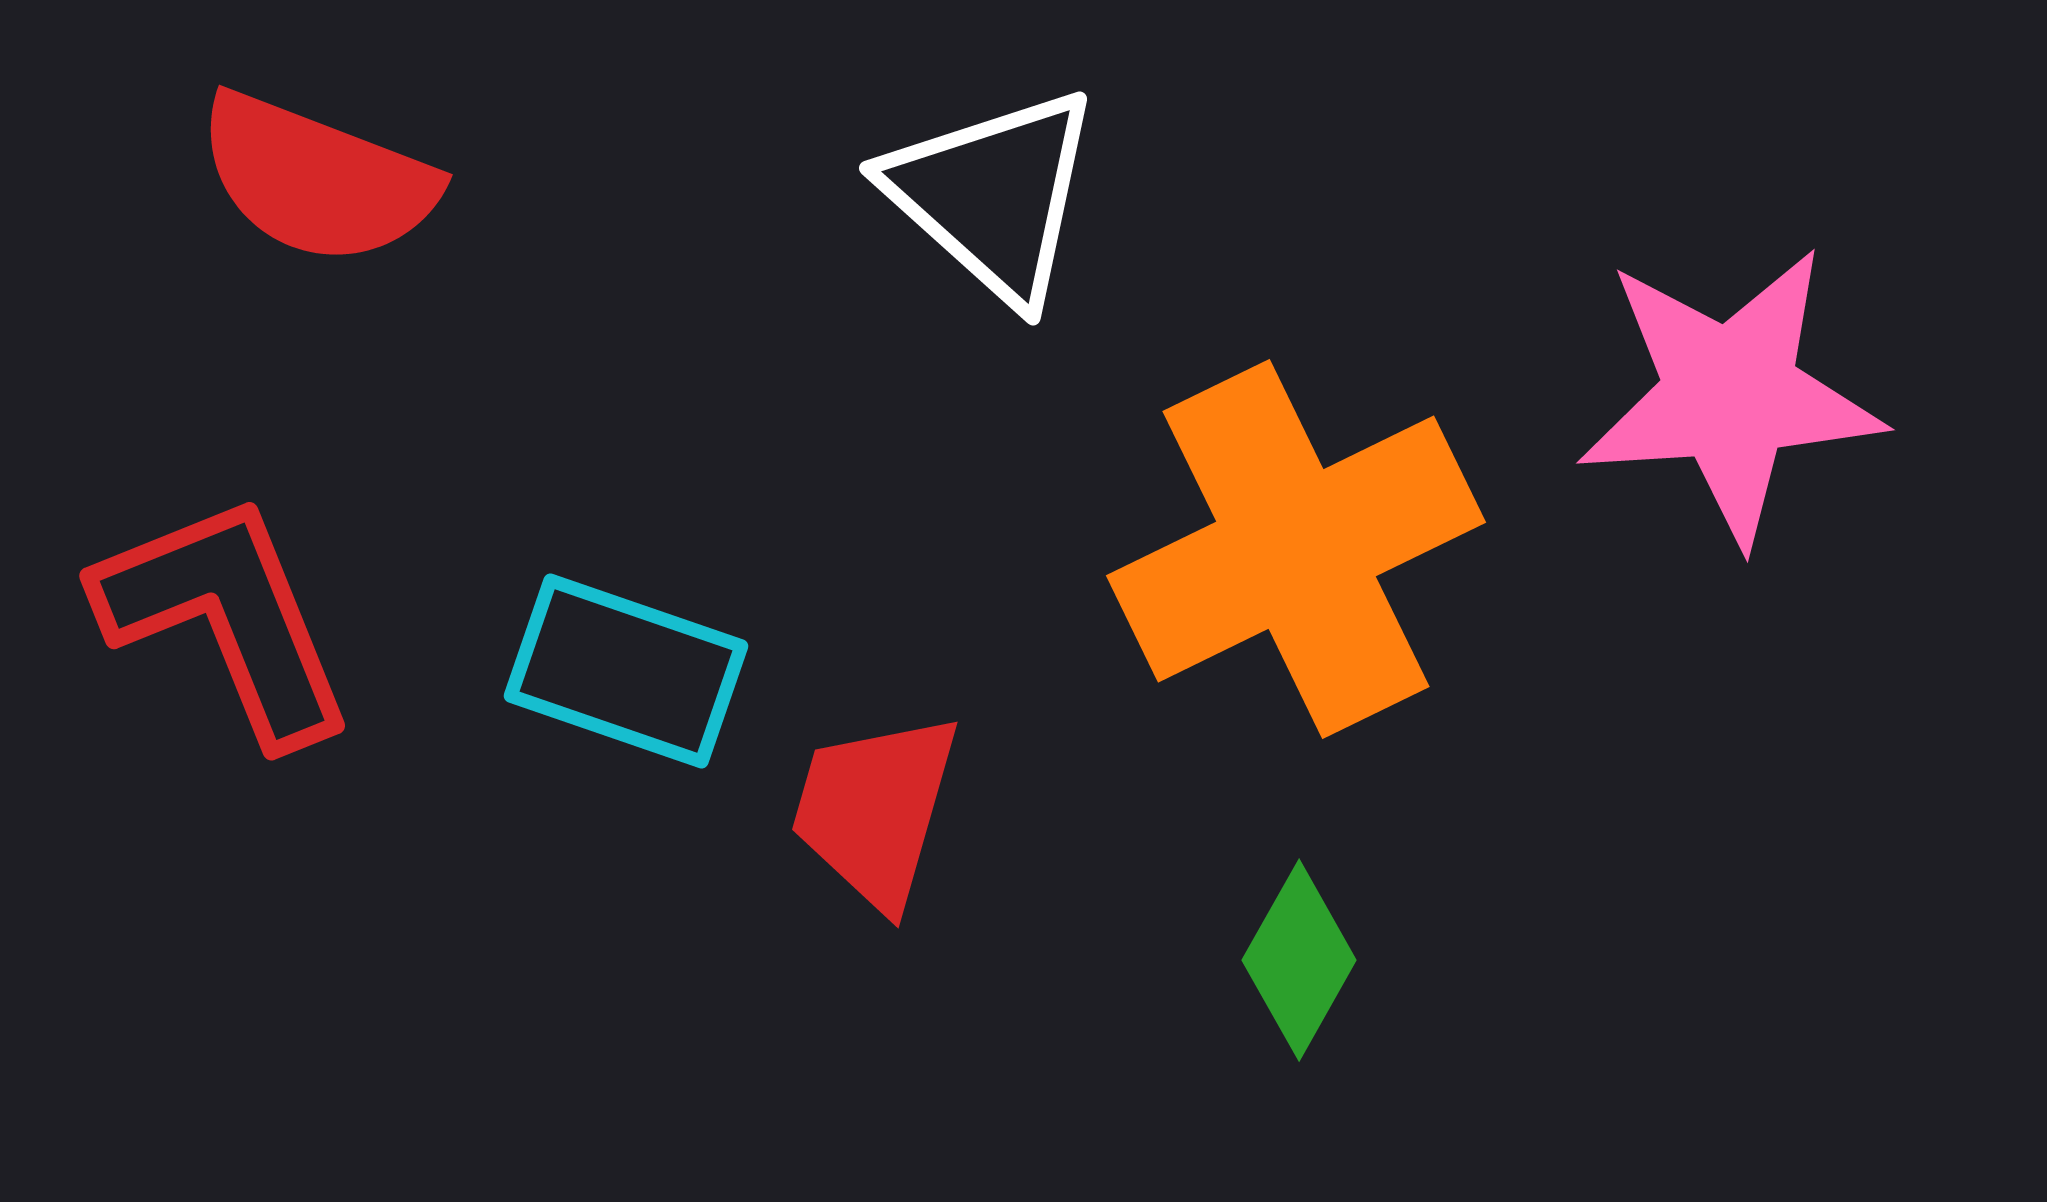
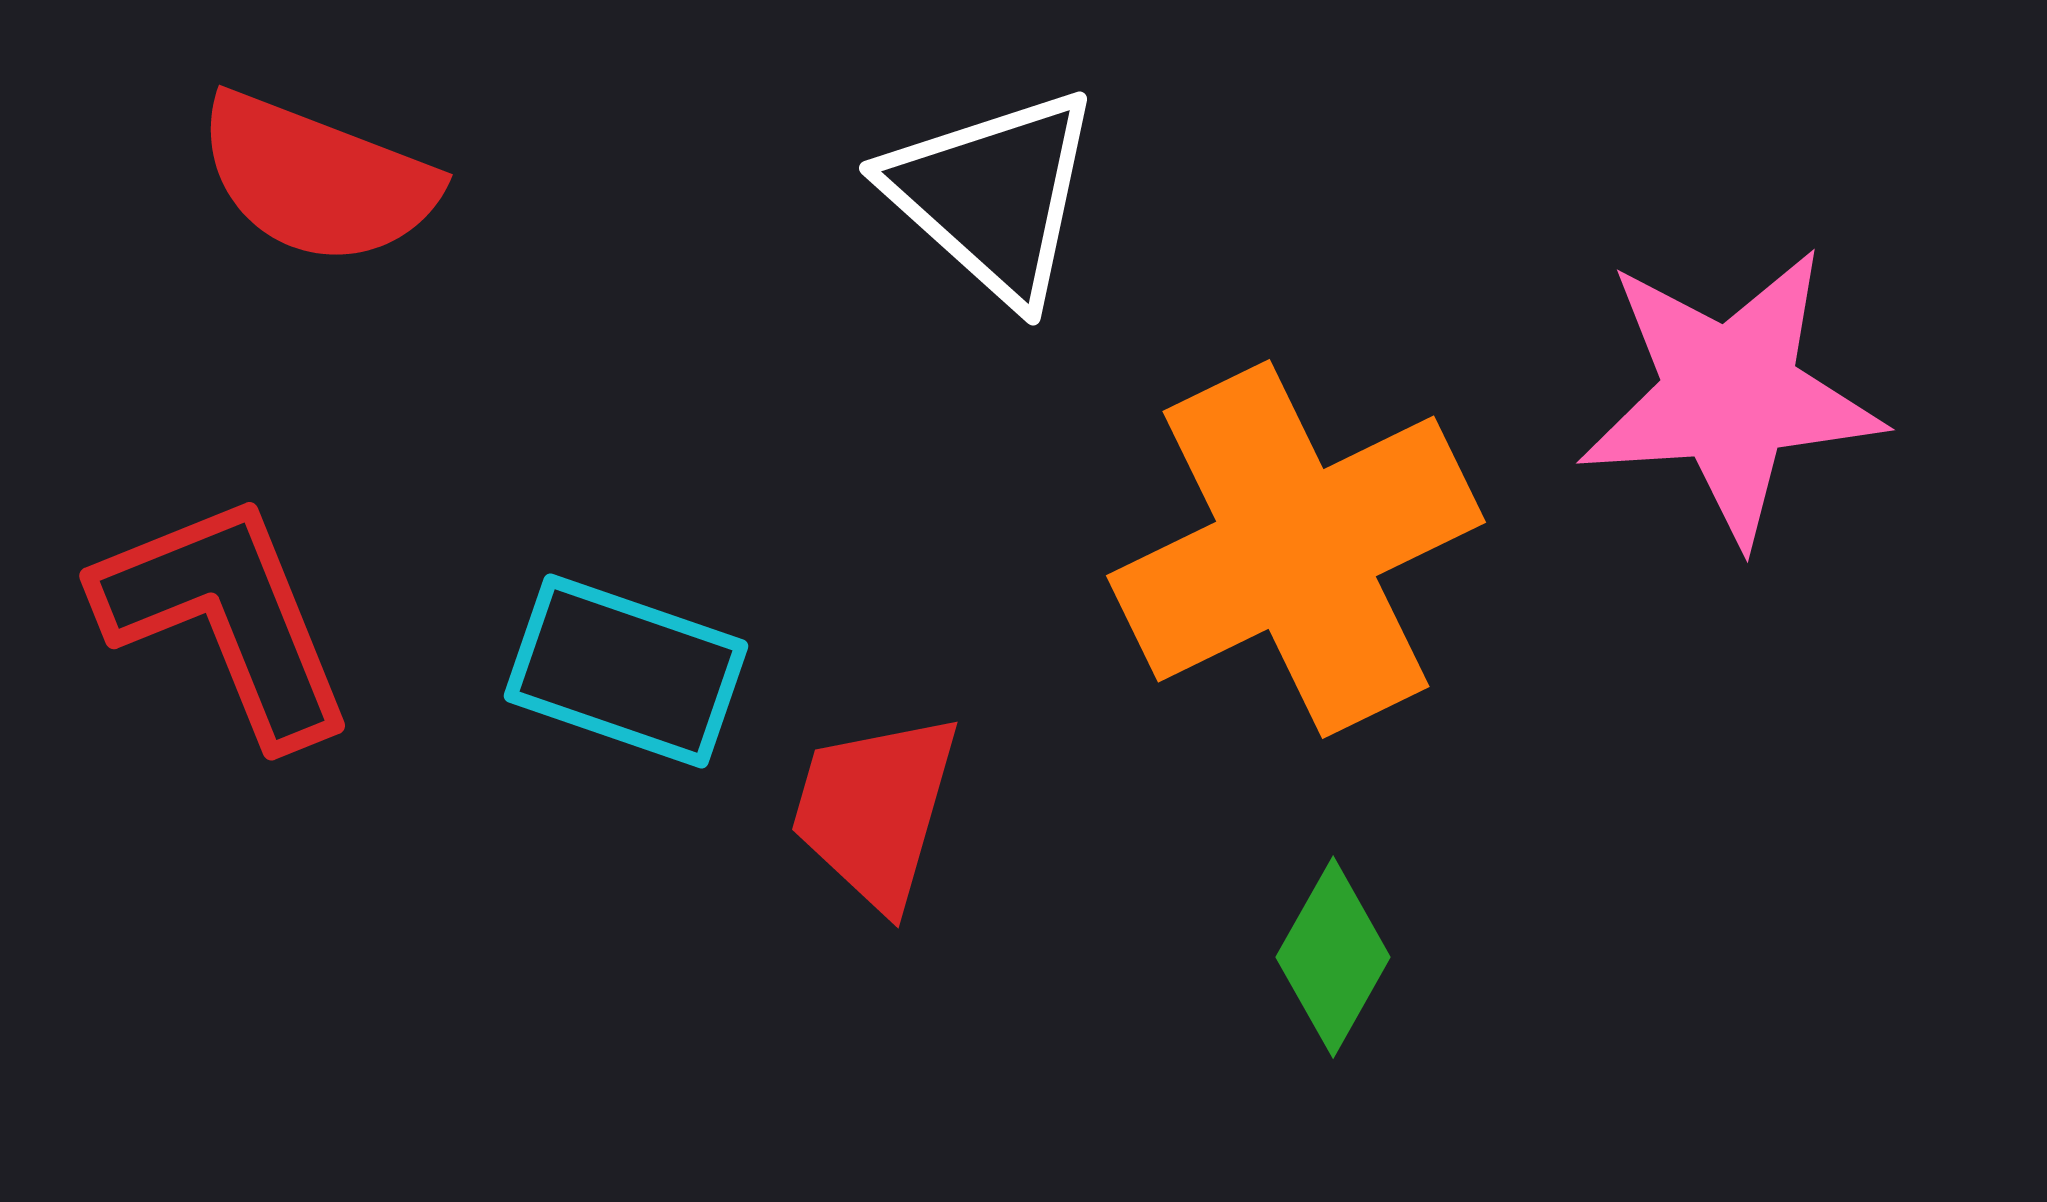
green diamond: moved 34 px right, 3 px up
